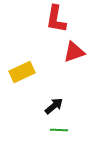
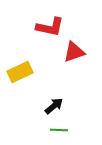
red L-shape: moved 6 px left, 8 px down; rotated 88 degrees counterclockwise
yellow rectangle: moved 2 px left
